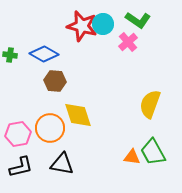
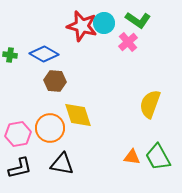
cyan circle: moved 1 px right, 1 px up
green trapezoid: moved 5 px right, 5 px down
black L-shape: moved 1 px left, 1 px down
